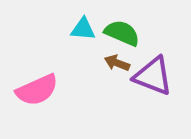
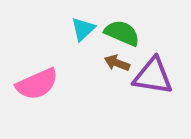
cyan triangle: rotated 48 degrees counterclockwise
purple triangle: rotated 12 degrees counterclockwise
pink semicircle: moved 6 px up
